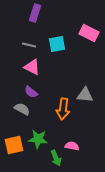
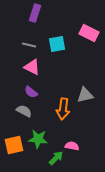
gray triangle: rotated 18 degrees counterclockwise
gray semicircle: moved 2 px right, 2 px down
green arrow: rotated 112 degrees counterclockwise
